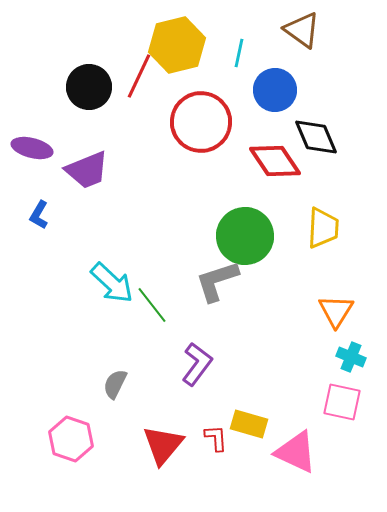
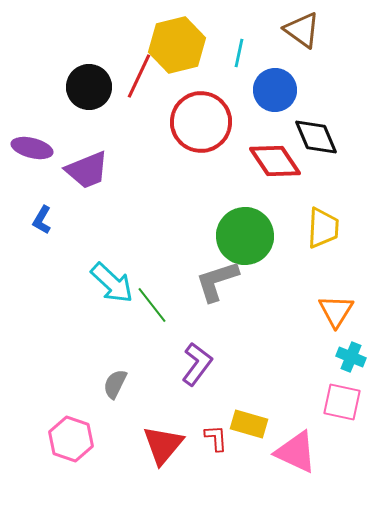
blue L-shape: moved 3 px right, 5 px down
